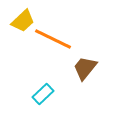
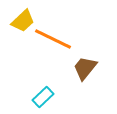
cyan rectangle: moved 3 px down
